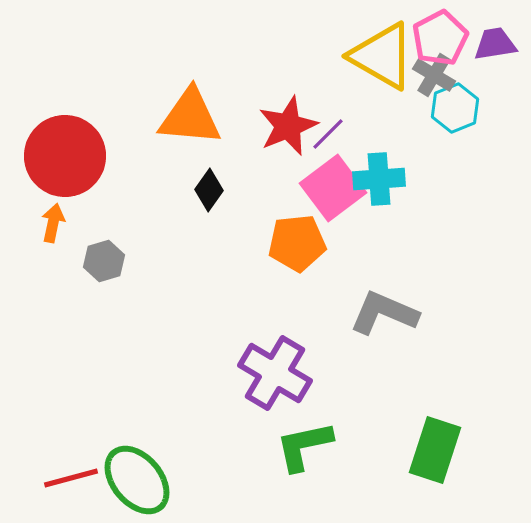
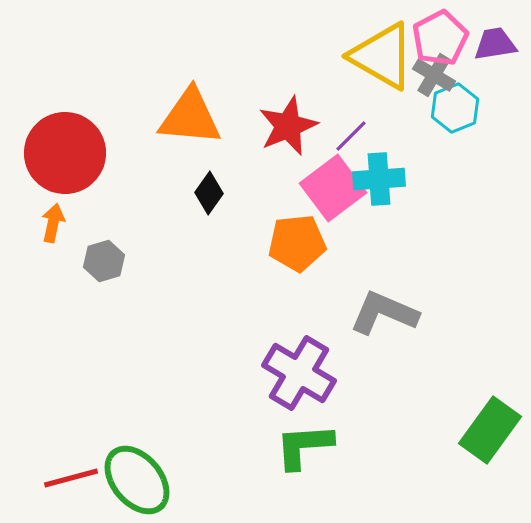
purple line: moved 23 px right, 2 px down
red circle: moved 3 px up
black diamond: moved 3 px down
purple cross: moved 24 px right
green L-shape: rotated 8 degrees clockwise
green rectangle: moved 55 px right, 20 px up; rotated 18 degrees clockwise
